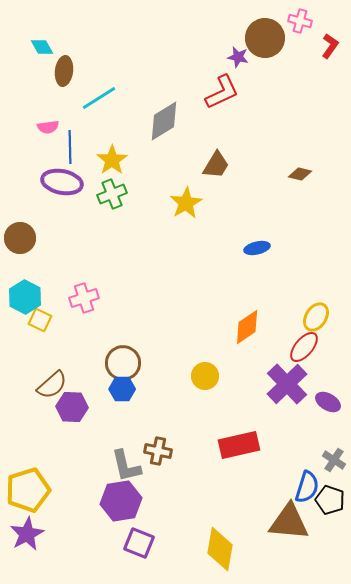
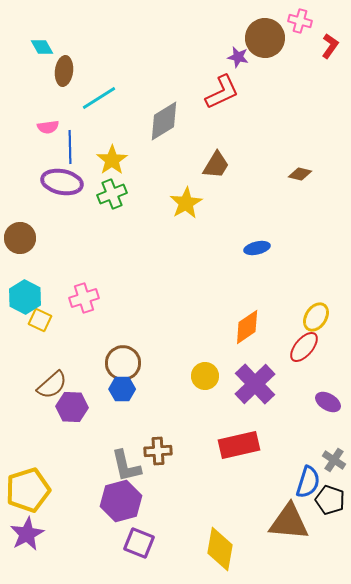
purple cross at (287, 384): moved 32 px left
brown cross at (158, 451): rotated 16 degrees counterclockwise
blue semicircle at (307, 487): moved 1 px right, 5 px up
purple hexagon at (121, 501): rotated 6 degrees counterclockwise
